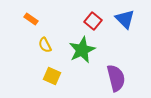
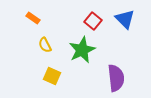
orange rectangle: moved 2 px right, 1 px up
purple semicircle: rotated 8 degrees clockwise
